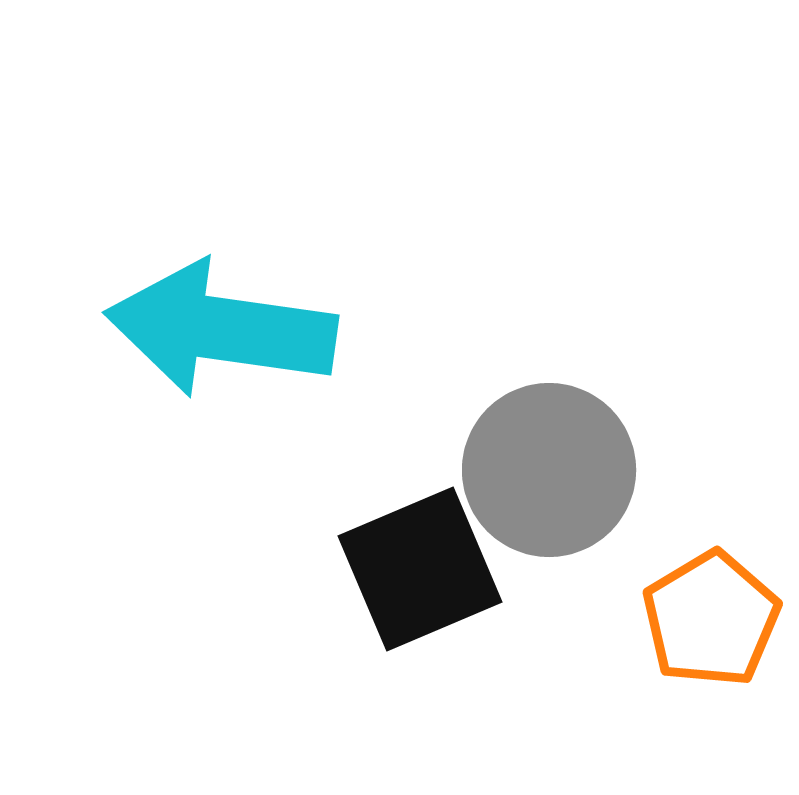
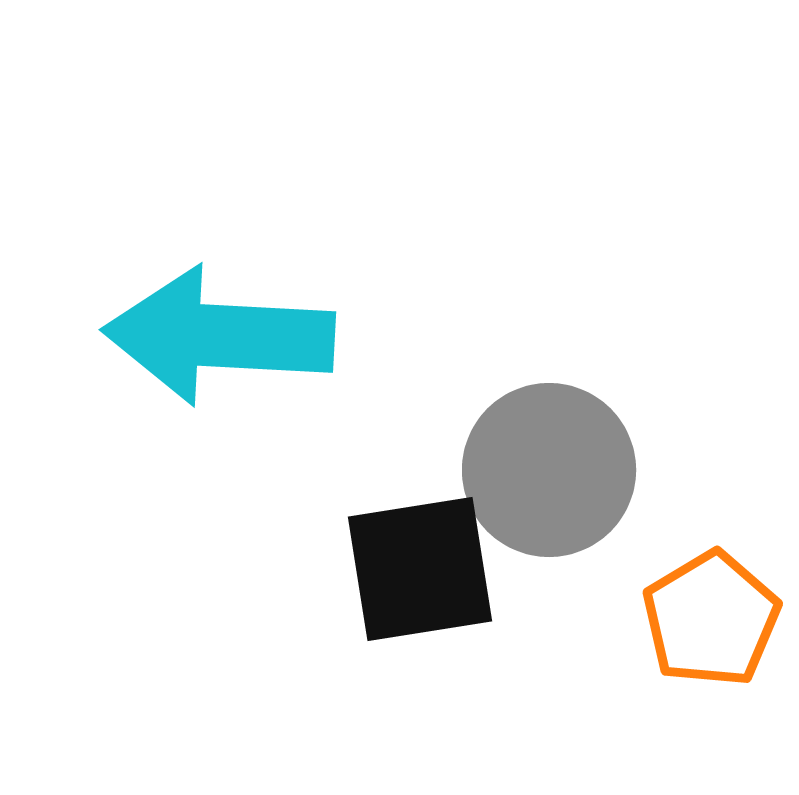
cyan arrow: moved 2 px left, 7 px down; rotated 5 degrees counterclockwise
black square: rotated 14 degrees clockwise
